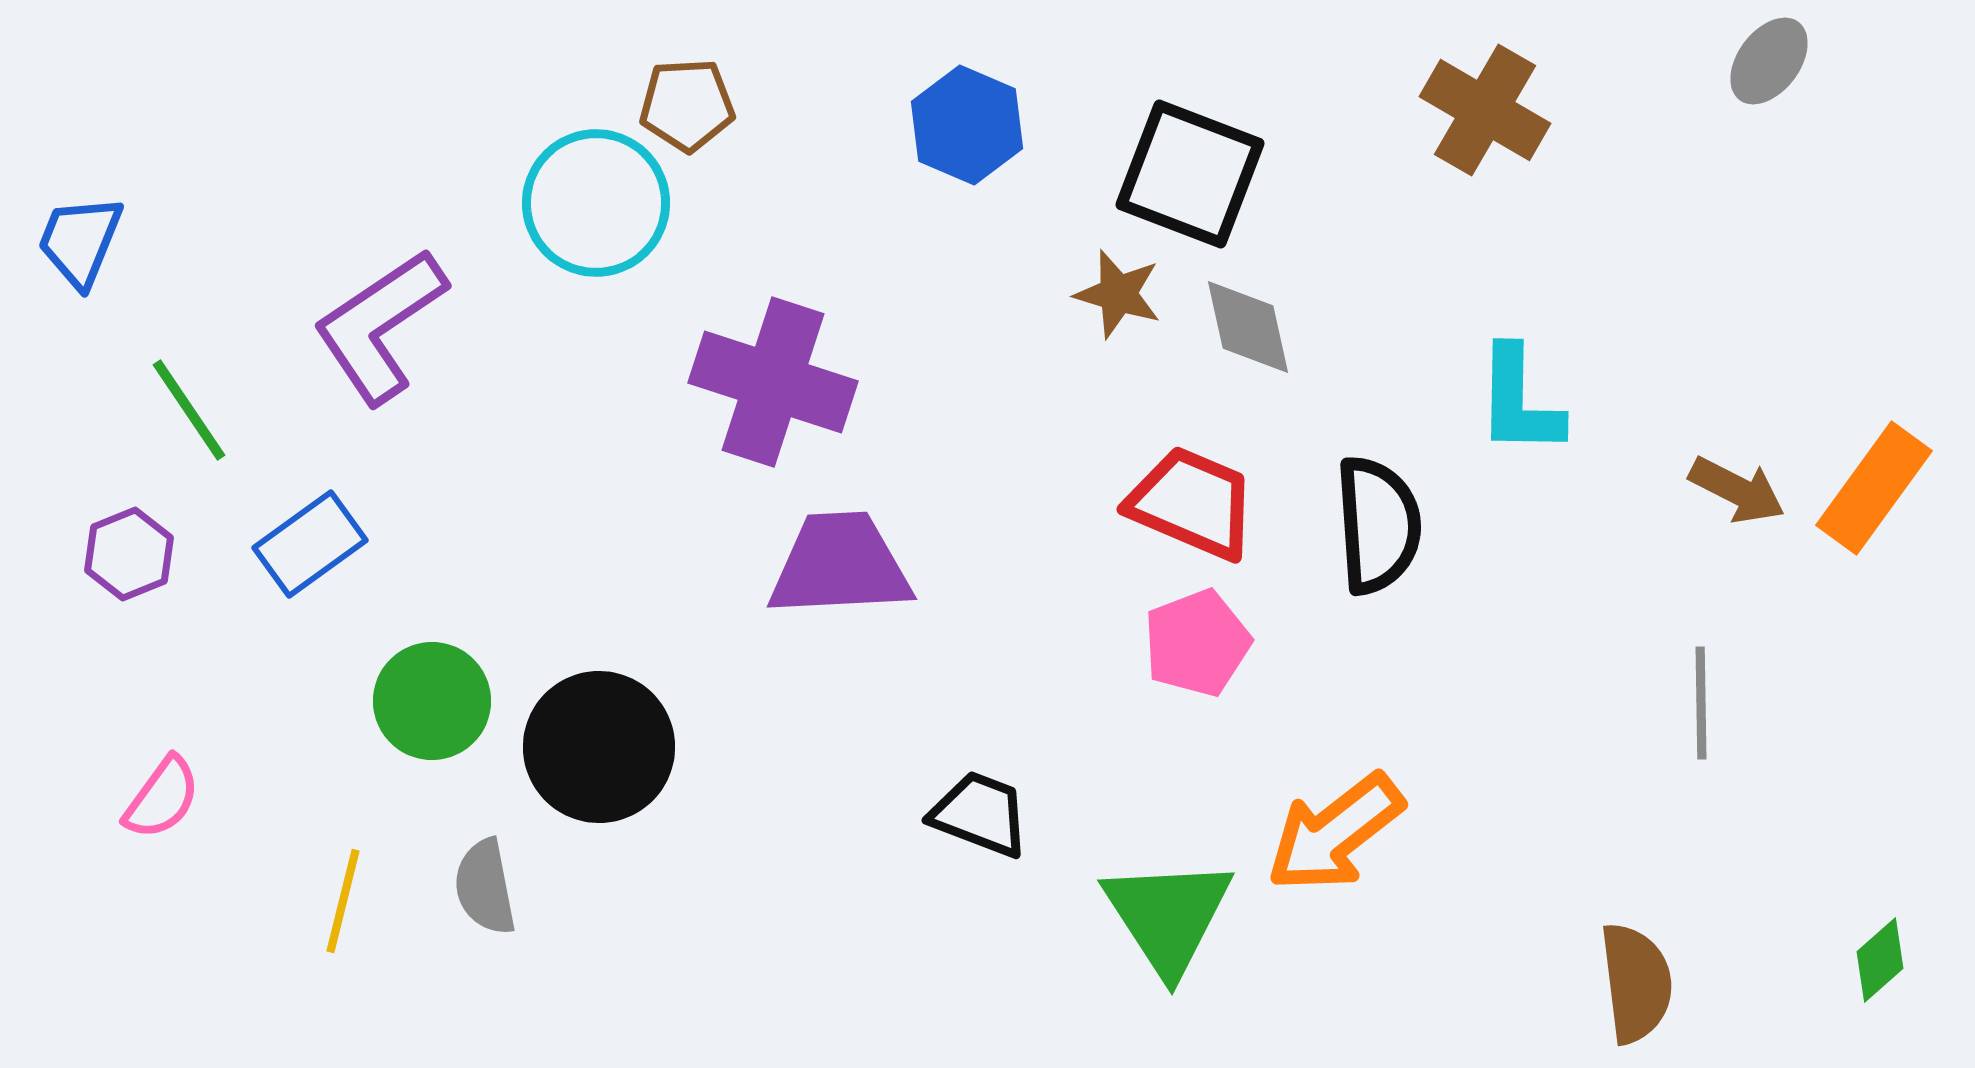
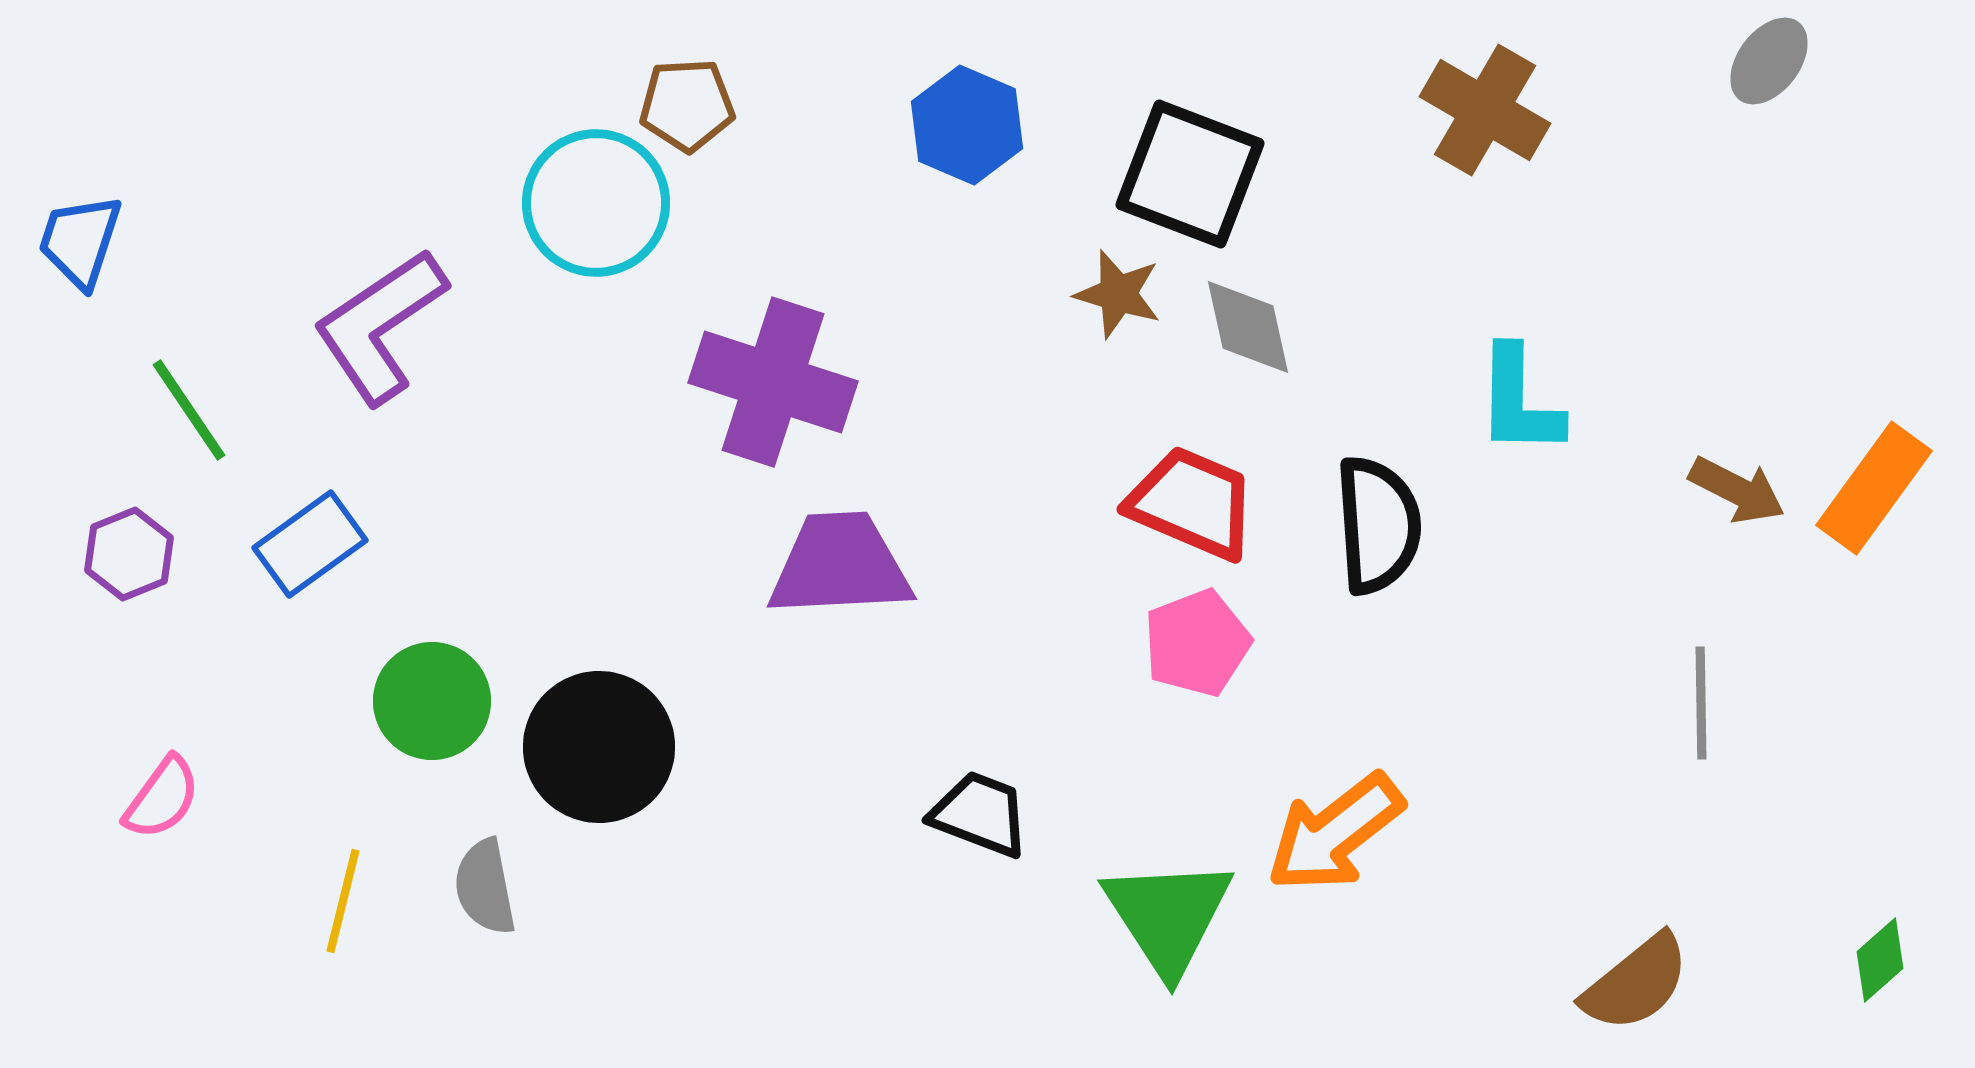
blue trapezoid: rotated 4 degrees counterclockwise
brown semicircle: rotated 58 degrees clockwise
